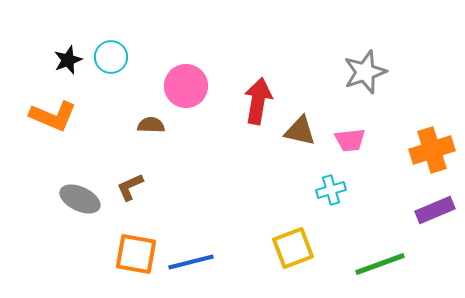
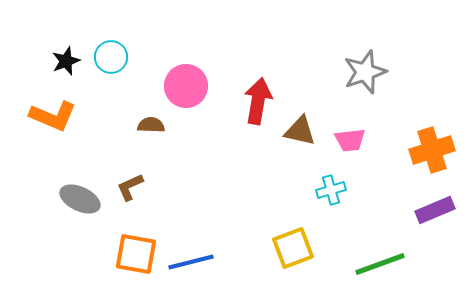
black star: moved 2 px left, 1 px down
